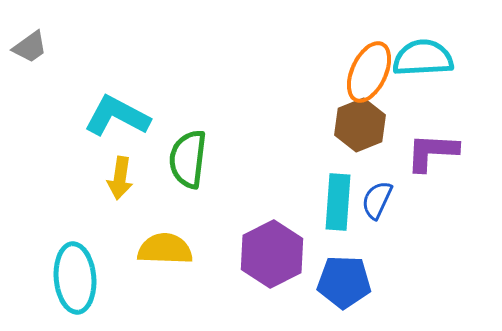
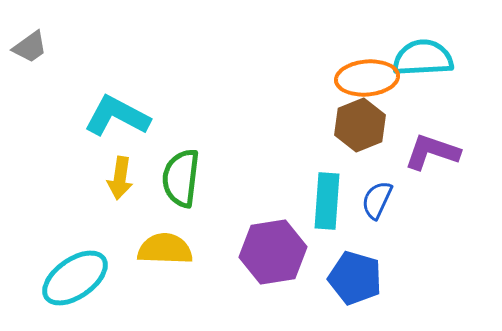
orange ellipse: moved 2 px left, 6 px down; rotated 60 degrees clockwise
purple L-shape: rotated 16 degrees clockwise
green semicircle: moved 7 px left, 19 px down
cyan rectangle: moved 11 px left, 1 px up
purple hexagon: moved 1 px right, 2 px up; rotated 18 degrees clockwise
cyan ellipse: rotated 60 degrees clockwise
blue pentagon: moved 11 px right, 4 px up; rotated 14 degrees clockwise
